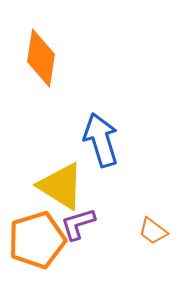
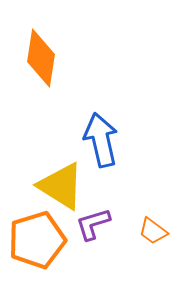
blue arrow: rotated 4 degrees clockwise
purple L-shape: moved 15 px right
